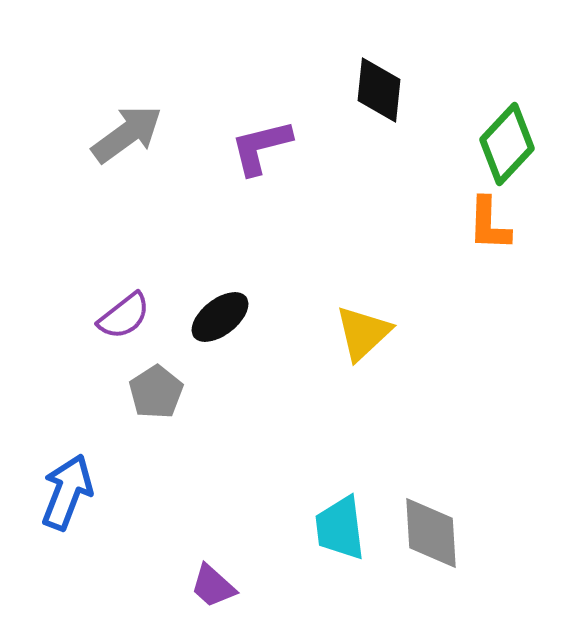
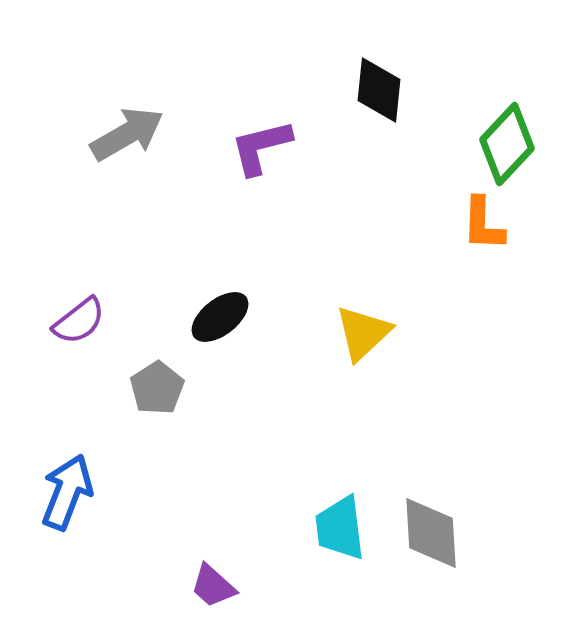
gray arrow: rotated 6 degrees clockwise
orange L-shape: moved 6 px left
purple semicircle: moved 45 px left, 5 px down
gray pentagon: moved 1 px right, 4 px up
